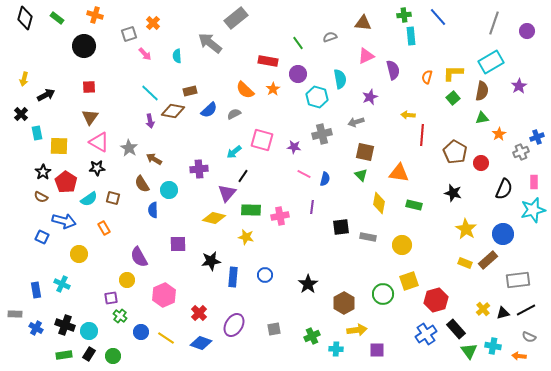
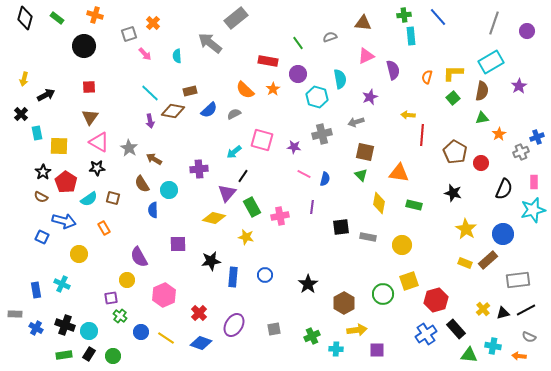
green rectangle at (251, 210): moved 1 px right, 3 px up; rotated 60 degrees clockwise
green triangle at (469, 351): moved 4 px down; rotated 48 degrees counterclockwise
